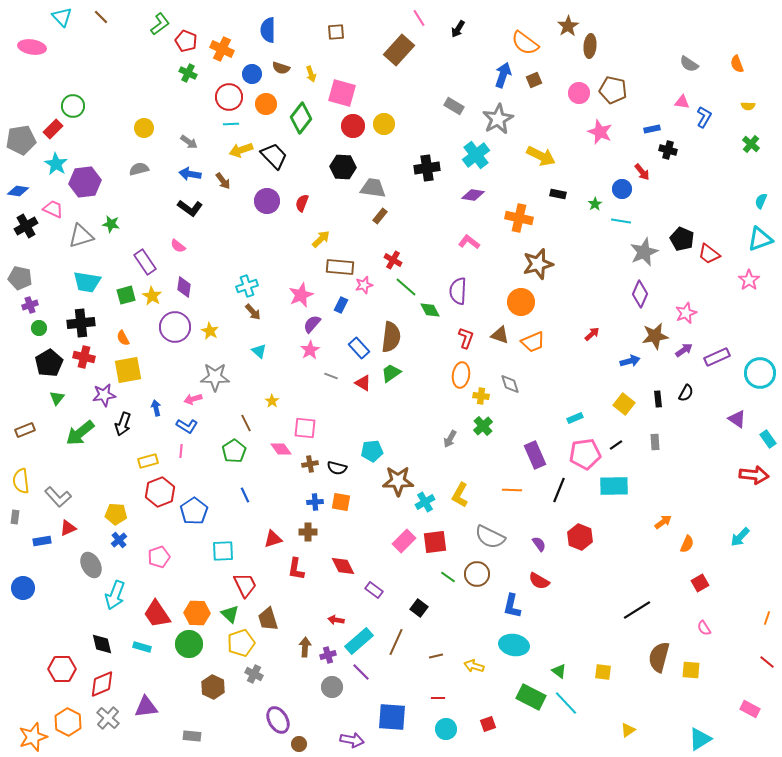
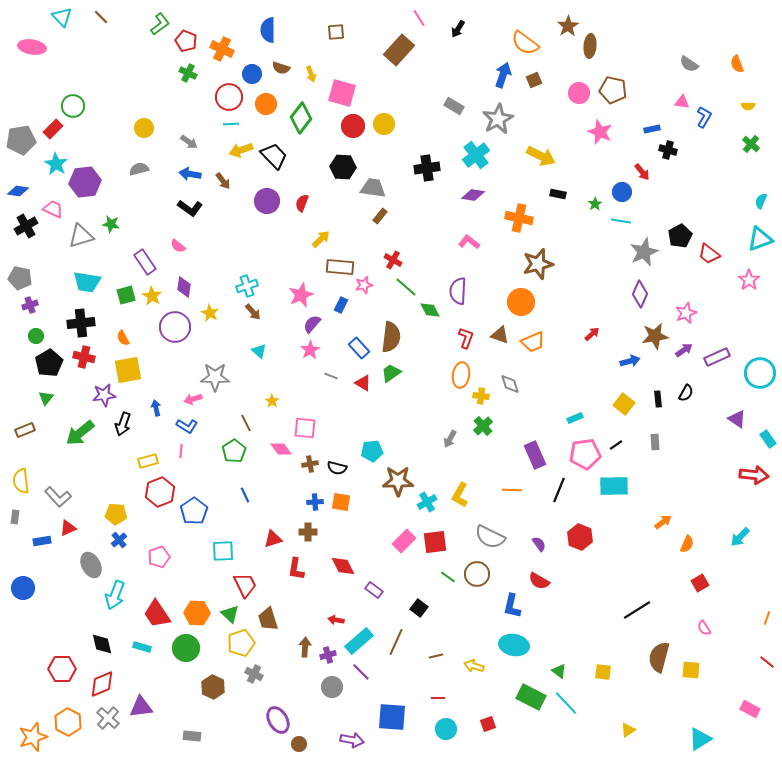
blue circle at (622, 189): moved 3 px down
black pentagon at (682, 239): moved 2 px left, 3 px up; rotated 20 degrees clockwise
green circle at (39, 328): moved 3 px left, 8 px down
yellow star at (210, 331): moved 18 px up
green triangle at (57, 398): moved 11 px left
cyan cross at (425, 502): moved 2 px right
green circle at (189, 644): moved 3 px left, 4 px down
purple triangle at (146, 707): moved 5 px left
